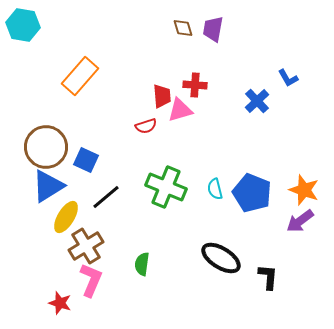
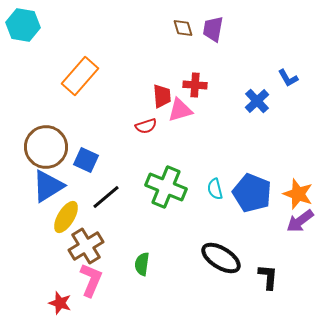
orange star: moved 6 px left, 4 px down
